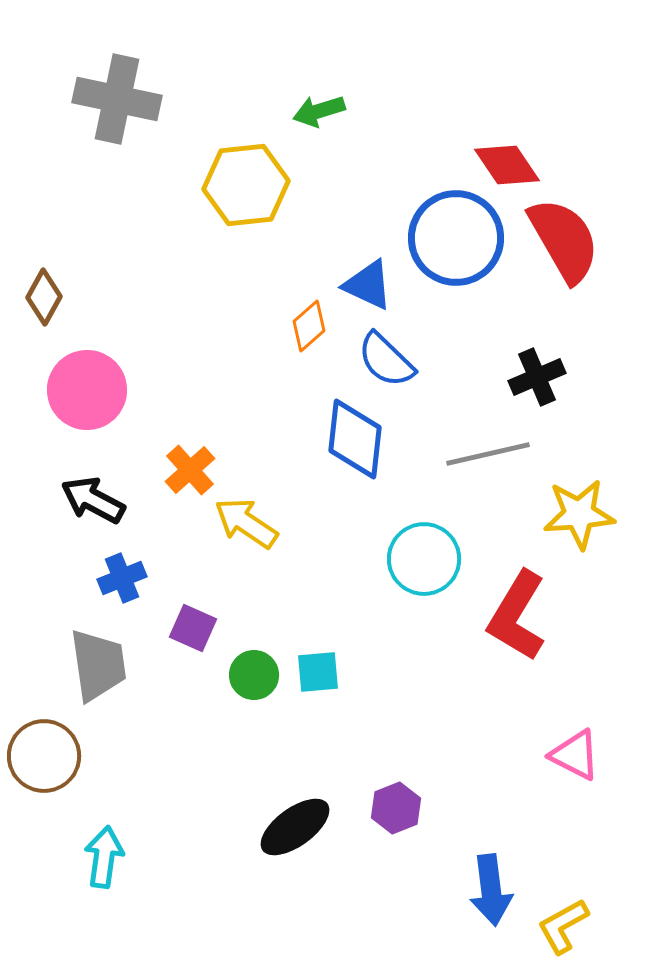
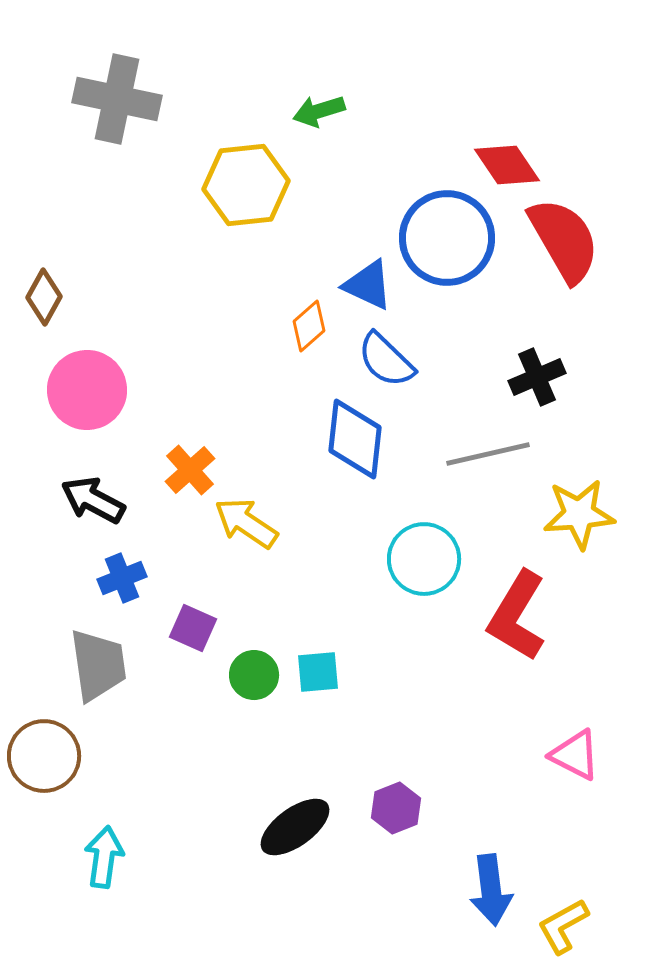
blue circle: moved 9 px left
